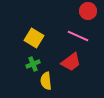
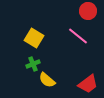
pink line: rotated 15 degrees clockwise
red trapezoid: moved 17 px right, 22 px down
yellow semicircle: moved 1 px right, 1 px up; rotated 42 degrees counterclockwise
